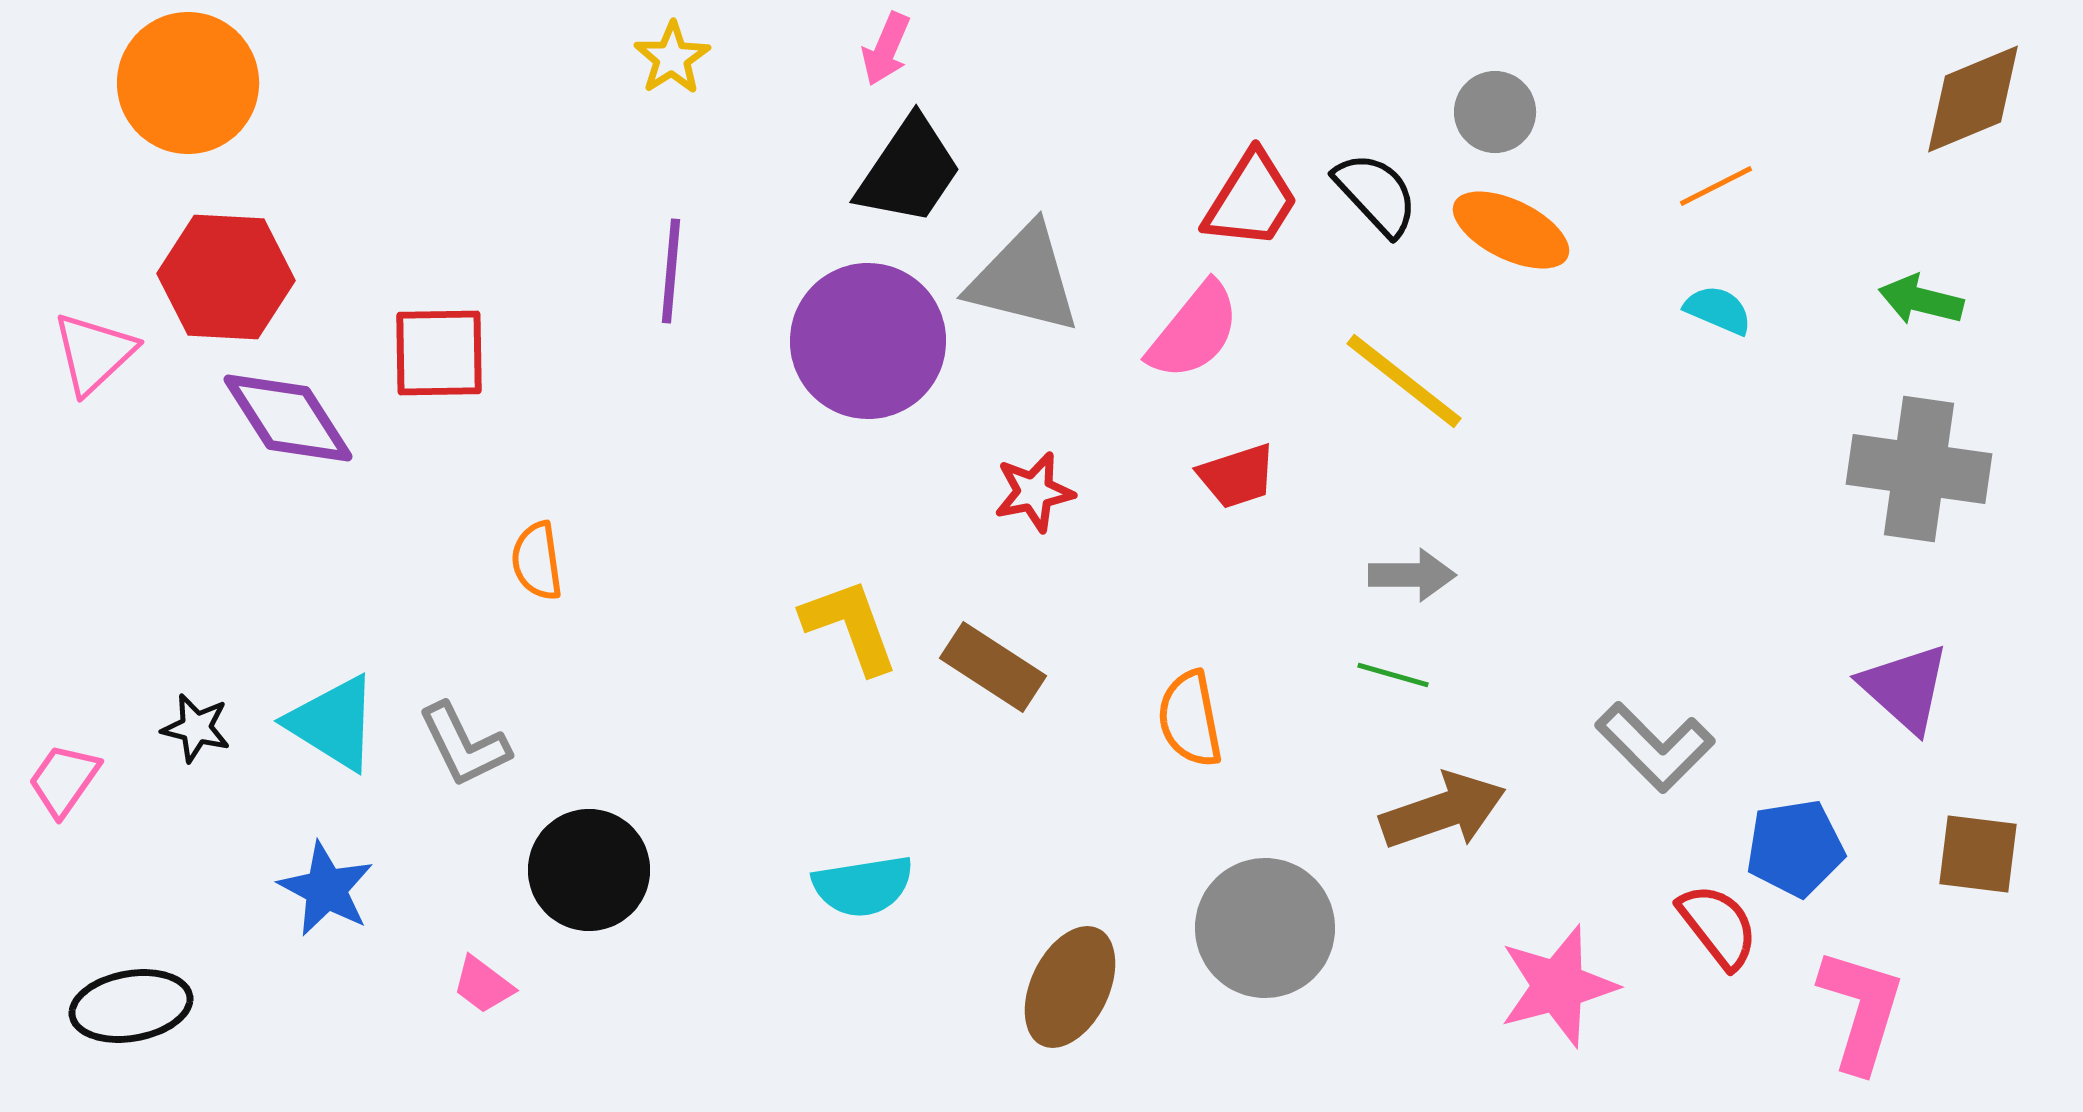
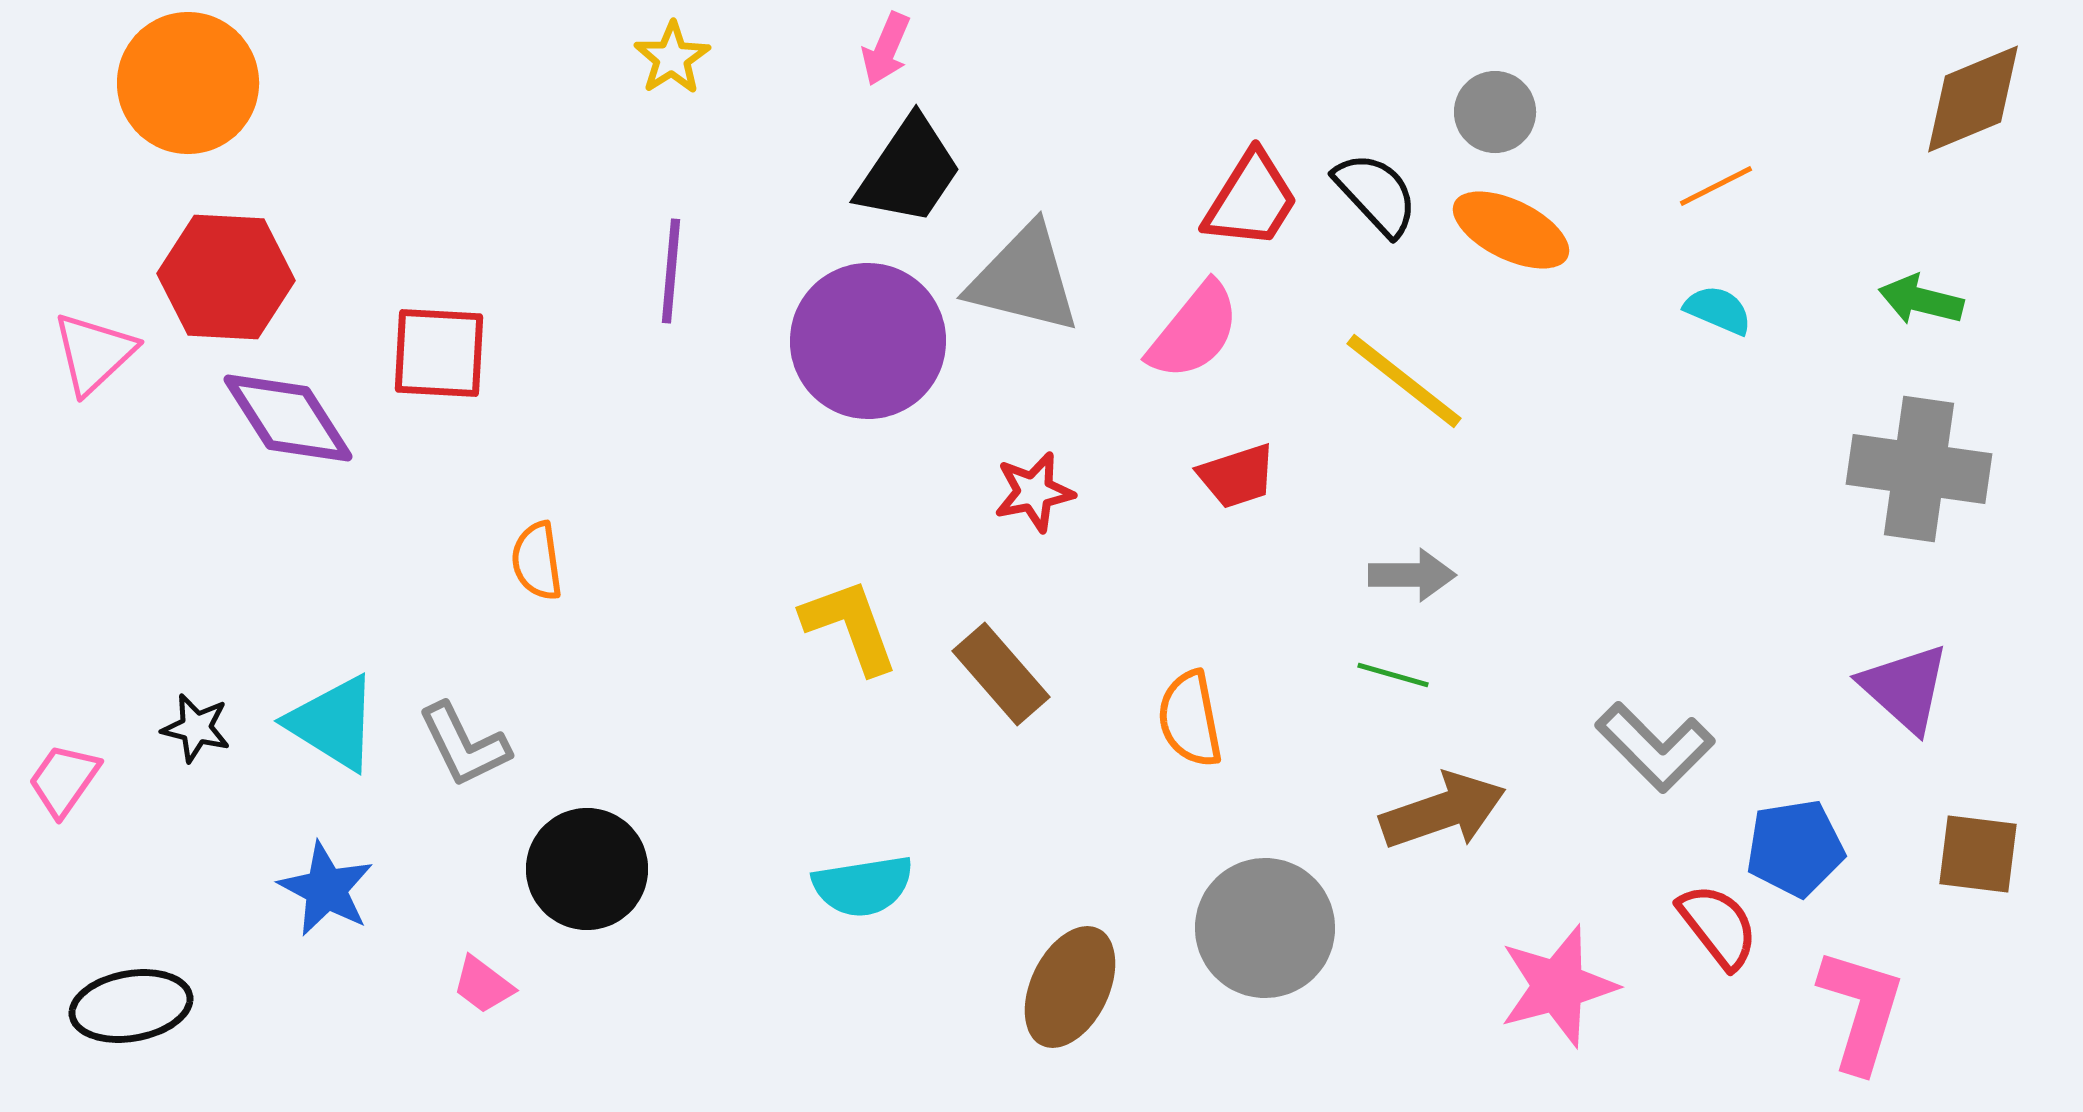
red square at (439, 353): rotated 4 degrees clockwise
brown rectangle at (993, 667): moved 8 px right, 7 px down; rotated 16 degrees clockwise
black circle at (589, 870): moved 2 px left, 1 px up
